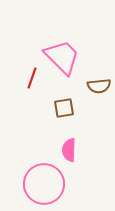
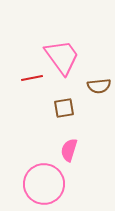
pink trapezoid: rotated 9 degrees clockwise
red line: rotated 60 degrees clockwise
pink semicircle: rotated 15 degrees clockwise
